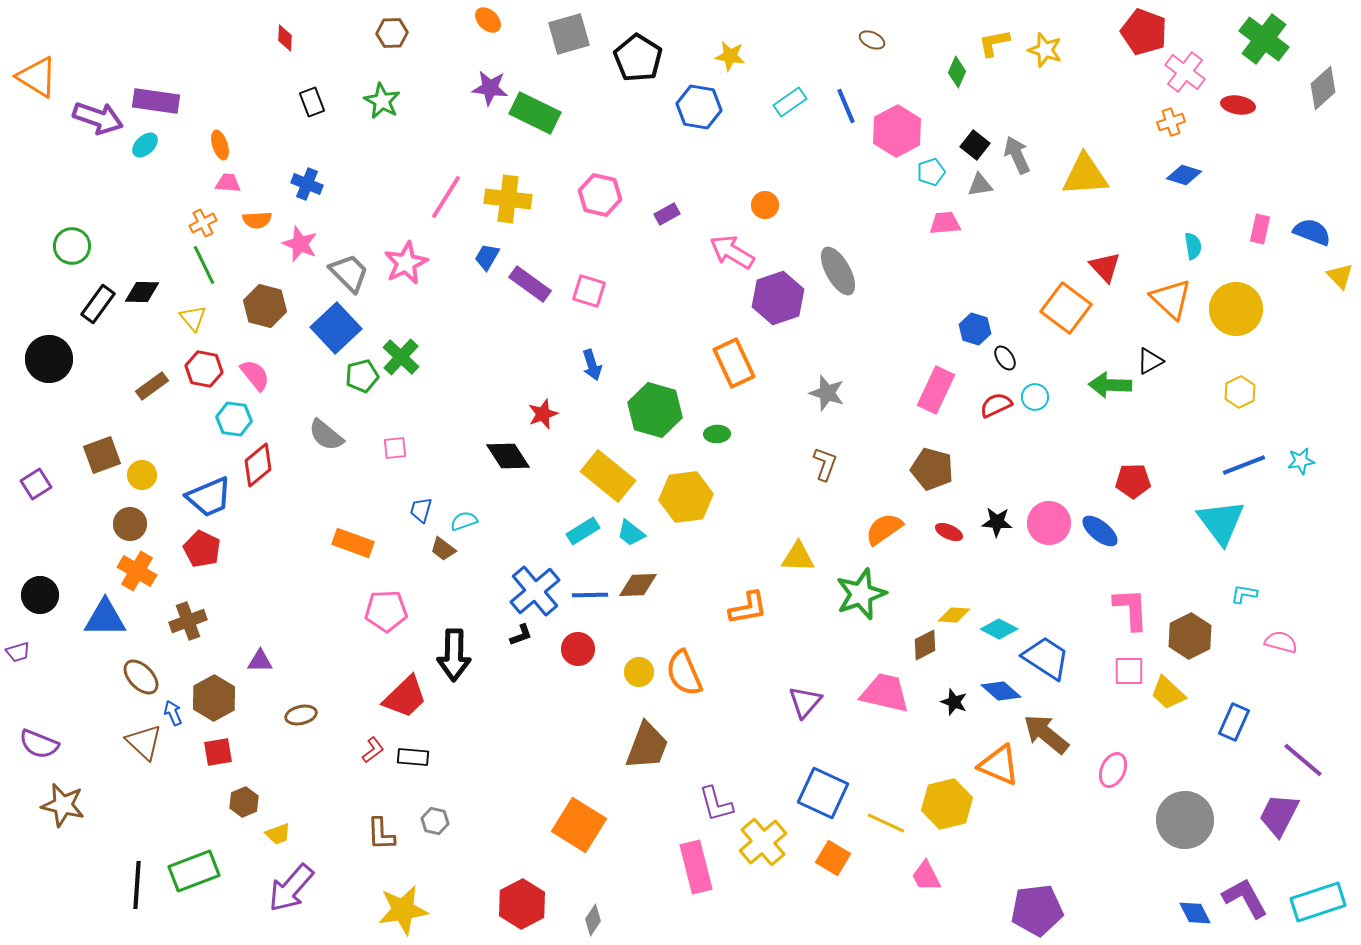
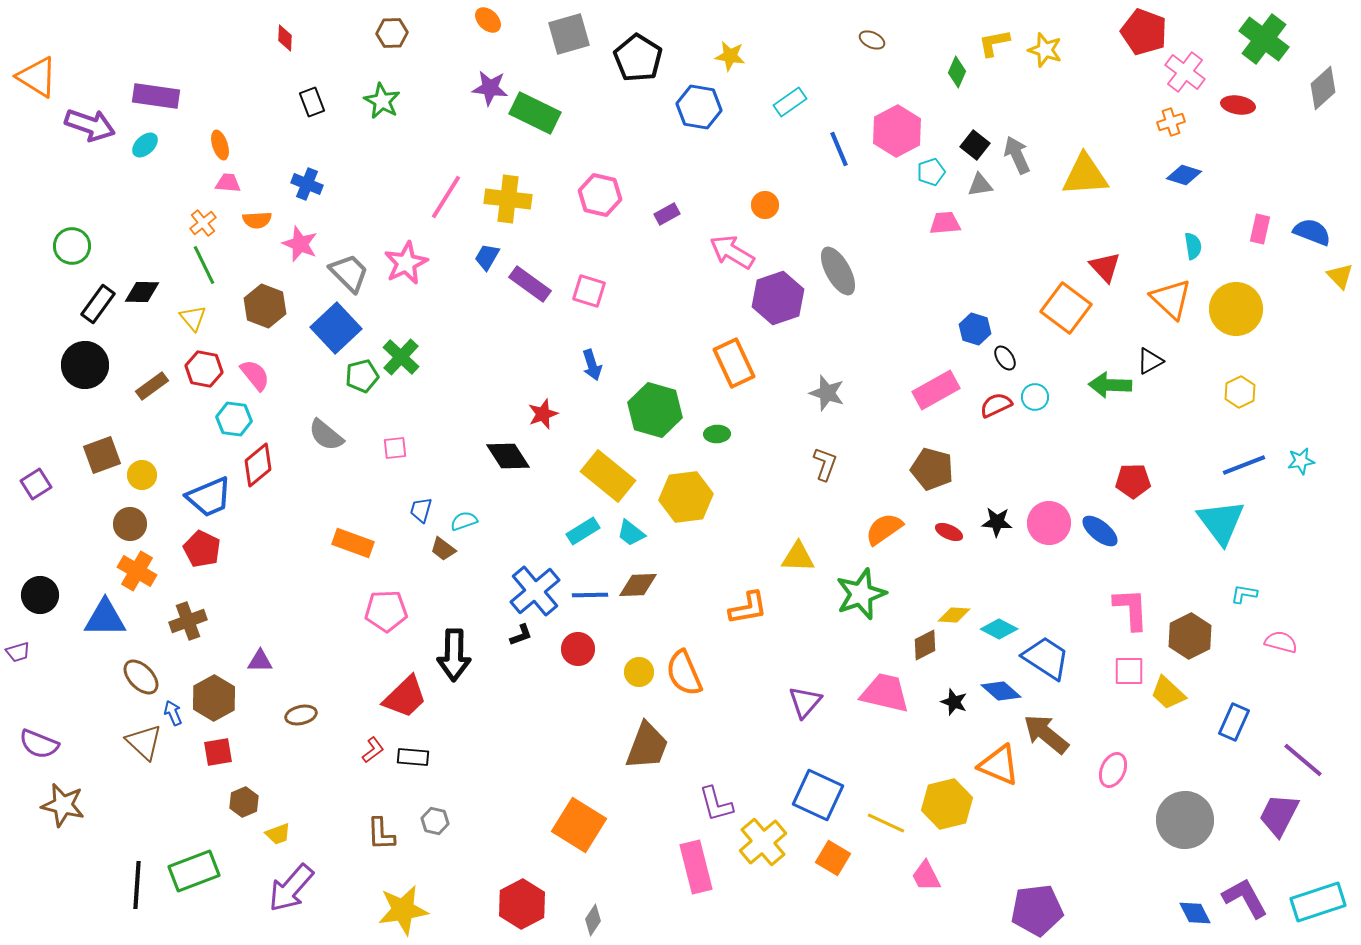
purple rectangle at (156, 101): moved 5 px up
blue line at (846, 106): moved 7 px left, 43 px down
purple arrow at (98, 118): moved 8 px left, 7 px down
orange cross at (203, 223): rotated 12 degrees counterclockwise
brown hexagon at (265, 306): rotated 6 degrees clockwise
black circle at (49, 359): moved 36 px right, 6 px down
pink rectangle at (936, 390): rotated 36 degrees clockwise
blue square at (823, 793): moved 5 px left, 2 px down
